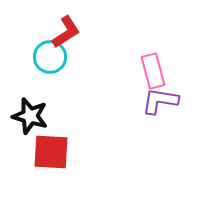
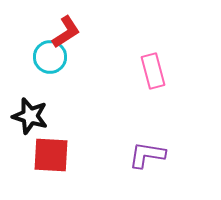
purple L-shape: moved 13 px left, 54 px down
red square: moved 3 px down
